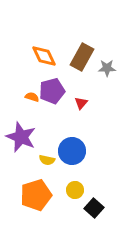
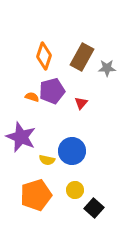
orange diamond: rotated 44 degrees clockwise
